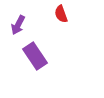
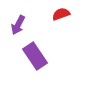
red semicircle: rotated 90 degrees clockwise
